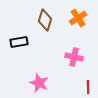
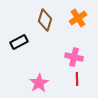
black rectangle: rotated 18 degrees counterclockwise
pink star: rotated 18 degrees clockwise
red line: moved 11 px left, 8 px up
